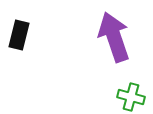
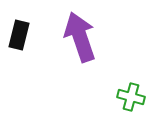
purple arrow: moved 34 px left
